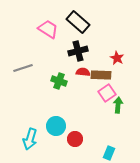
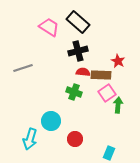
pink trapezoid: moved 1 px right, 2 px up
red star: moved 1 px right, 3 px down
green cross: moved 15 px right, 11 px down
cyan circle: moved 5 px left, 5 px up
